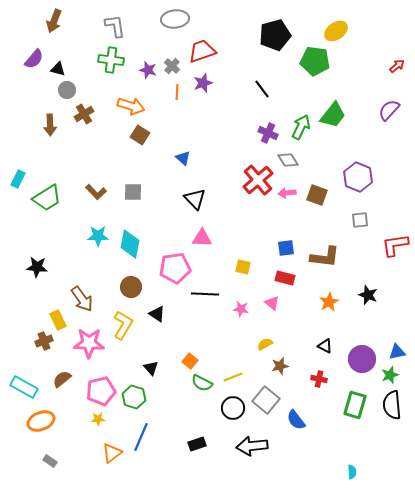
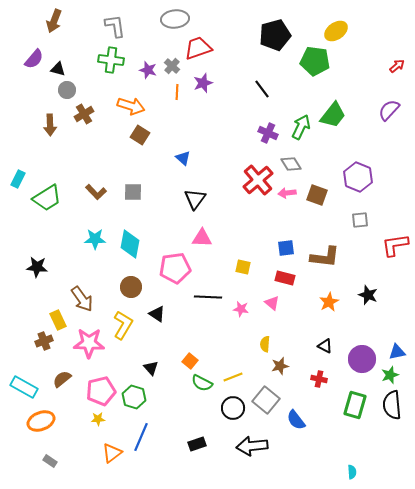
red trapezoid at (202, 51): moved 4 px left, 3 px up
gray diamond at (288, 160): moved 3 px right, 4 px down
black triangle at (195, 199): rotated 20 degrees clockwise
cyan star at (98, 236): moved 3 px left, 3 px down
black line at (205, 294): moved 3 px right, 3 px down
yellow semicircle at (265, 344): rotated 56 degrees counterclockwise
